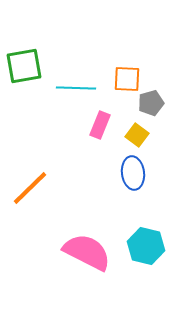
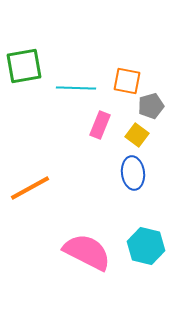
orange square: moved 2 px down; rotated 8 degrees clockwise
gray pentagon: moved 3 px down
orange line: rotated 15 degrees clockwise
